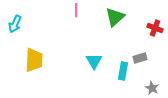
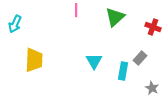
red cross: moved 2 px left, 1 px up
gray rectangle: rotated 32 degrees counterclockwise
